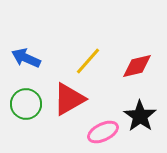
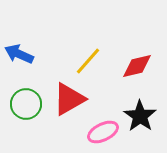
blue arrow: moved 7 px left, 4 px up
